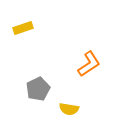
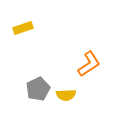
yellow semicircle: moved 3 px left, 14 px up; rotated 12 degrees counterclockwise
